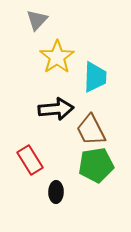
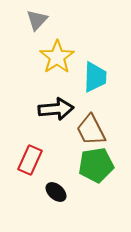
red rectangle: rotated 56 degrees clockwise
black ellipse: rotated 50 degrees counterclockwise
